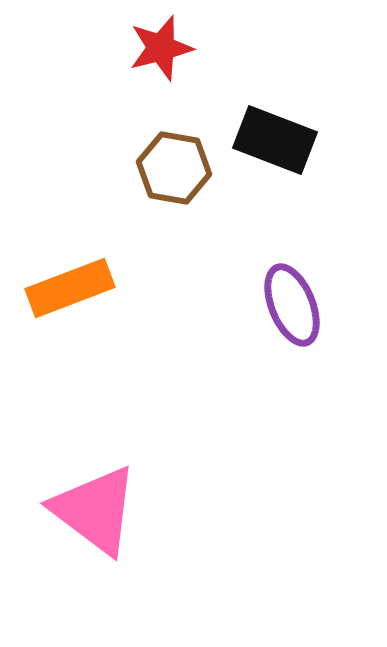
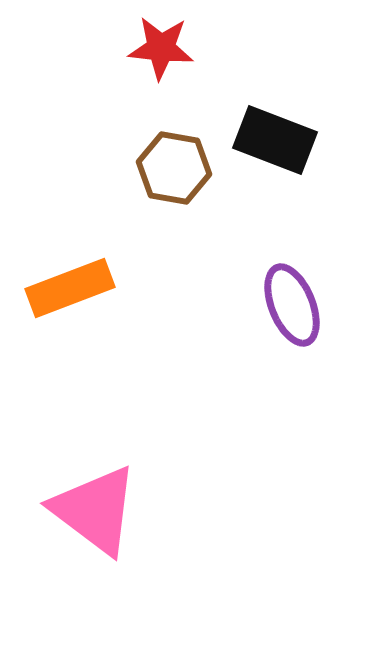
red star: rotated 20 degrees clockwise
